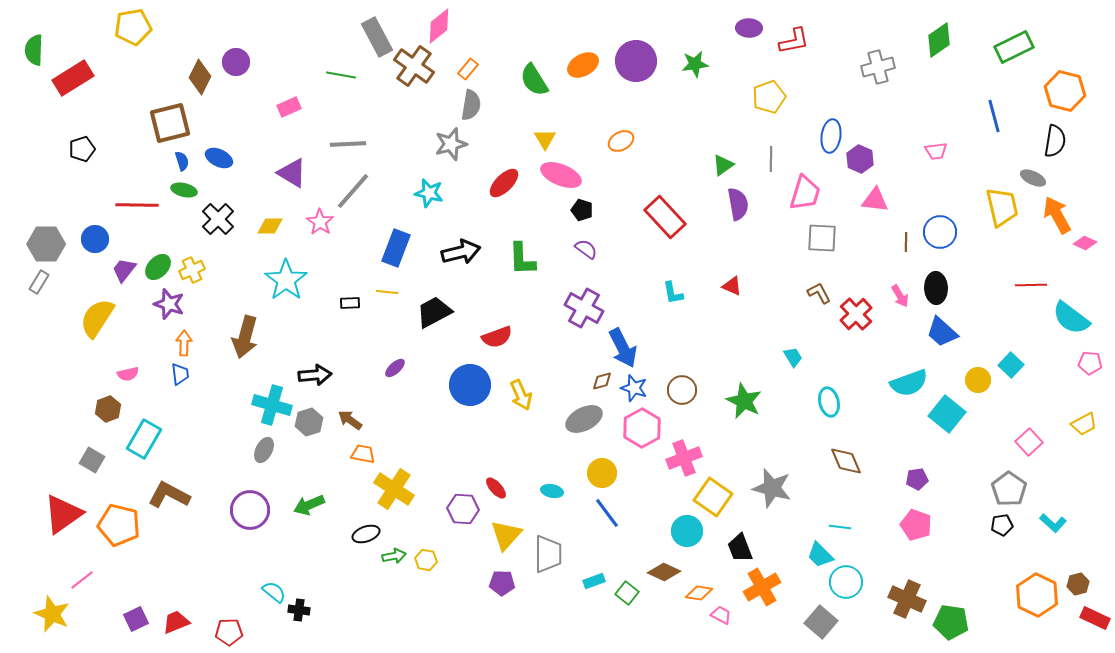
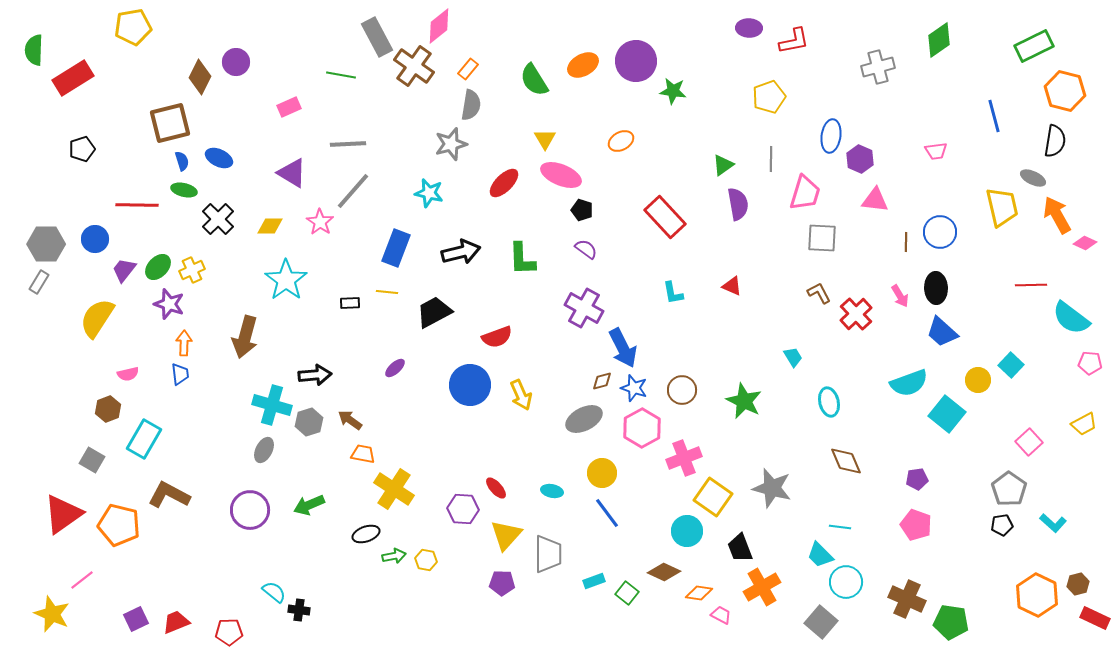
green rectangle at (1014, 47): moved 20 px right, 1 px up
green star at (695, 64): moved 22 px left, 27 px down; rotated 16 degrees clockwise
